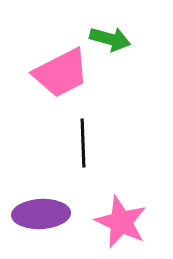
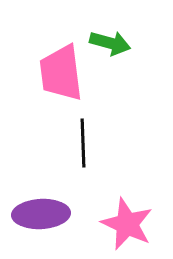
green arrow: moved 4 px down
pink trapezoid: rotated 110 degrees clockwise
pink star: moved 6 px right, 2 px down
